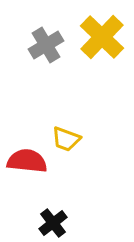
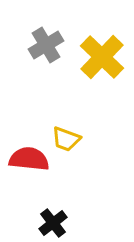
yellow cross: moved 20 px down
red semicircle: moved 2 px right, 2 px up
